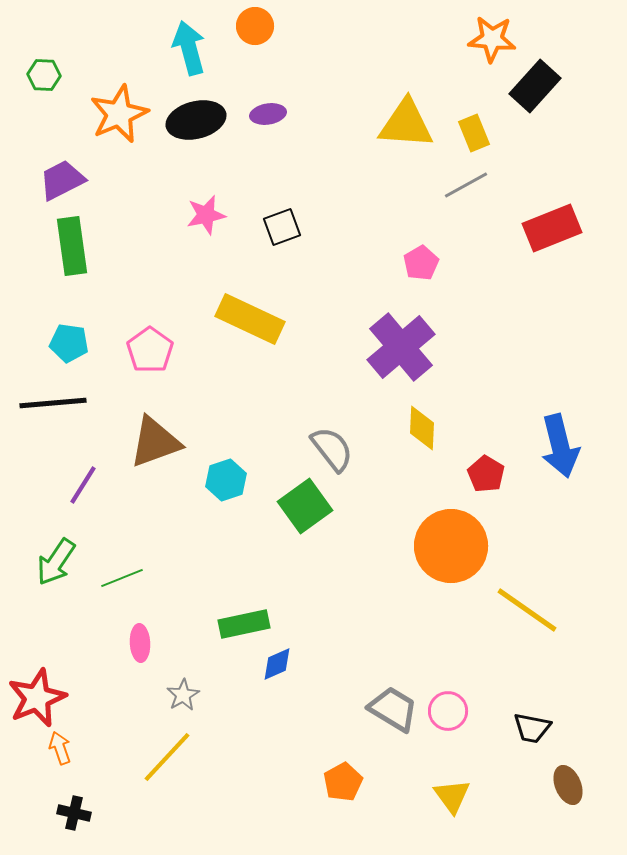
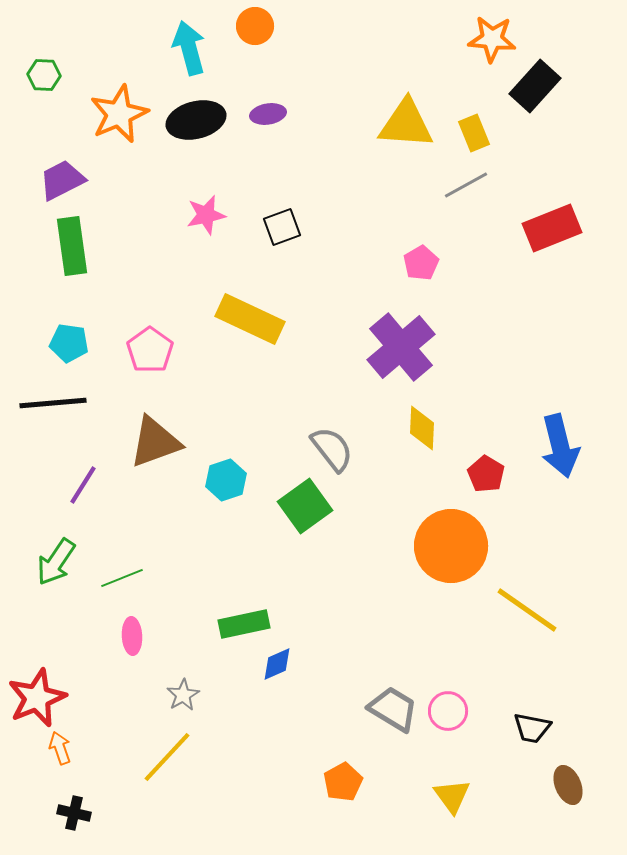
pink ellipse at (140, 643): moved 8 px left, 7 px up
